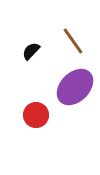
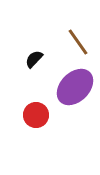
brown line: moved 5 px right, 1 px down
black semicircle: moved 3 px right, 8 px down
